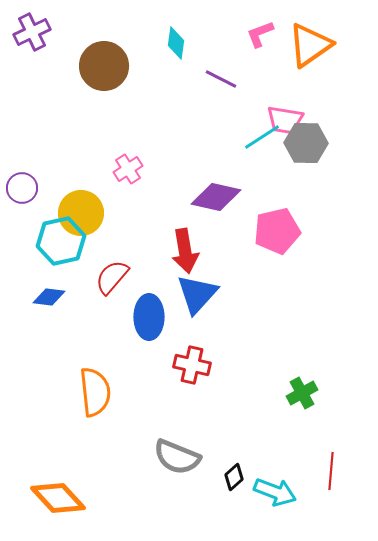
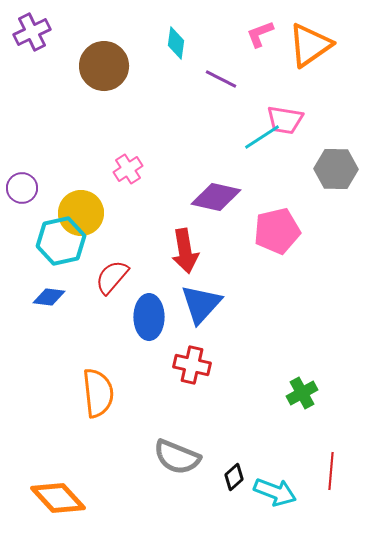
gray hexagon: moved 30 px right, 26 px down
blue triangle: moved 4 px right, 10 px down
orange semicircle: moved 3 px right, 1 px down
